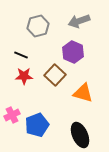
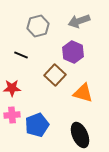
red star: moved 12 px left, 12 px down
pink cross: rotated 21 degrees clockwise
